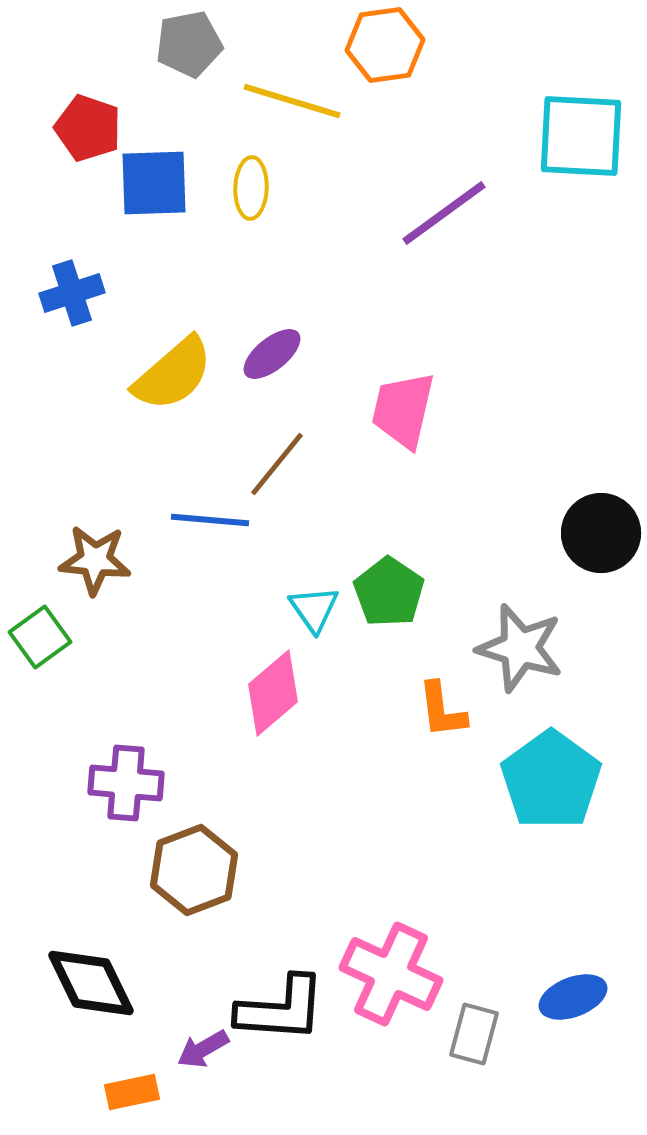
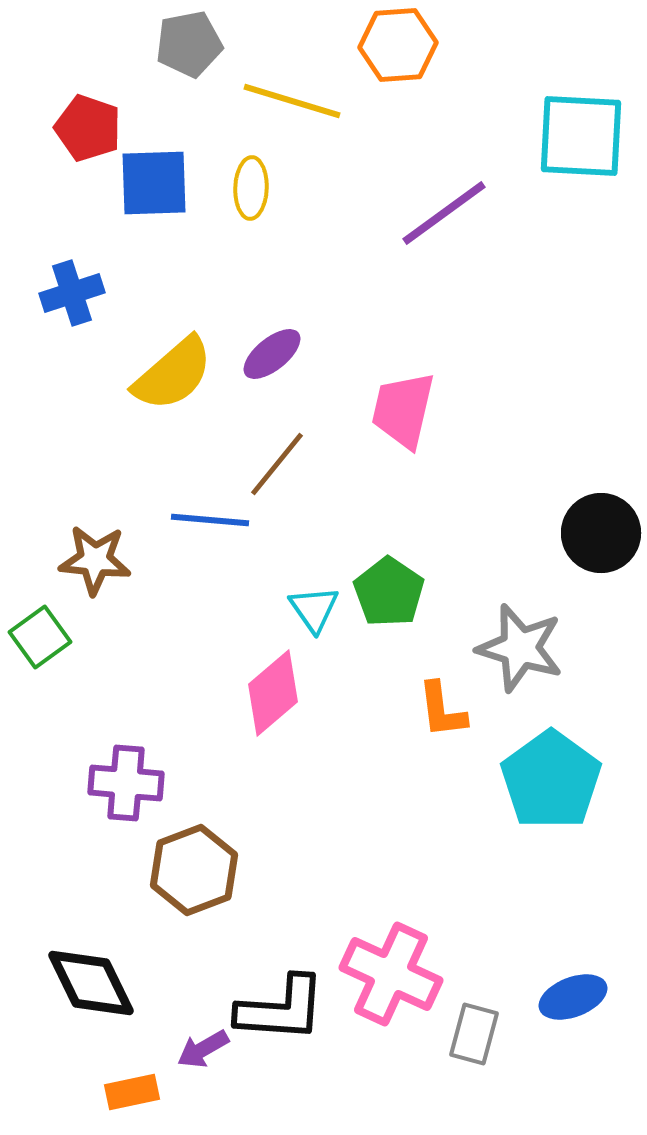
orange hexagon: moved 13 px right; rotated 4 degrees clockwise
